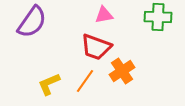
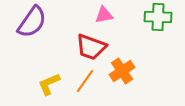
red trapezoid: moved 5 px left
